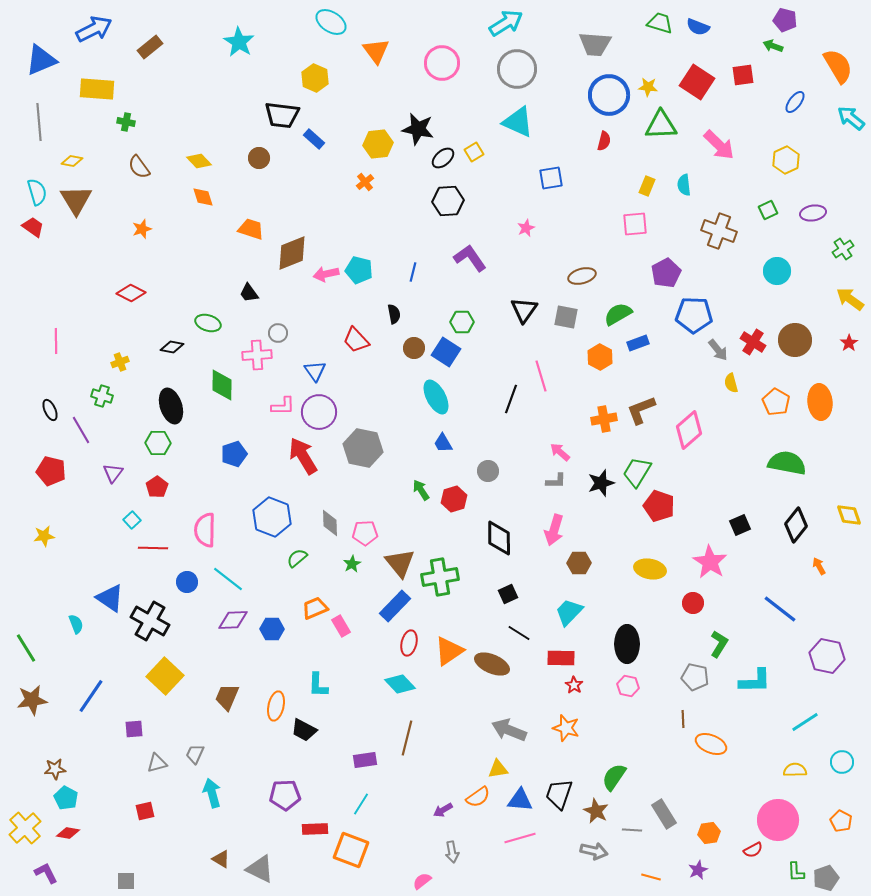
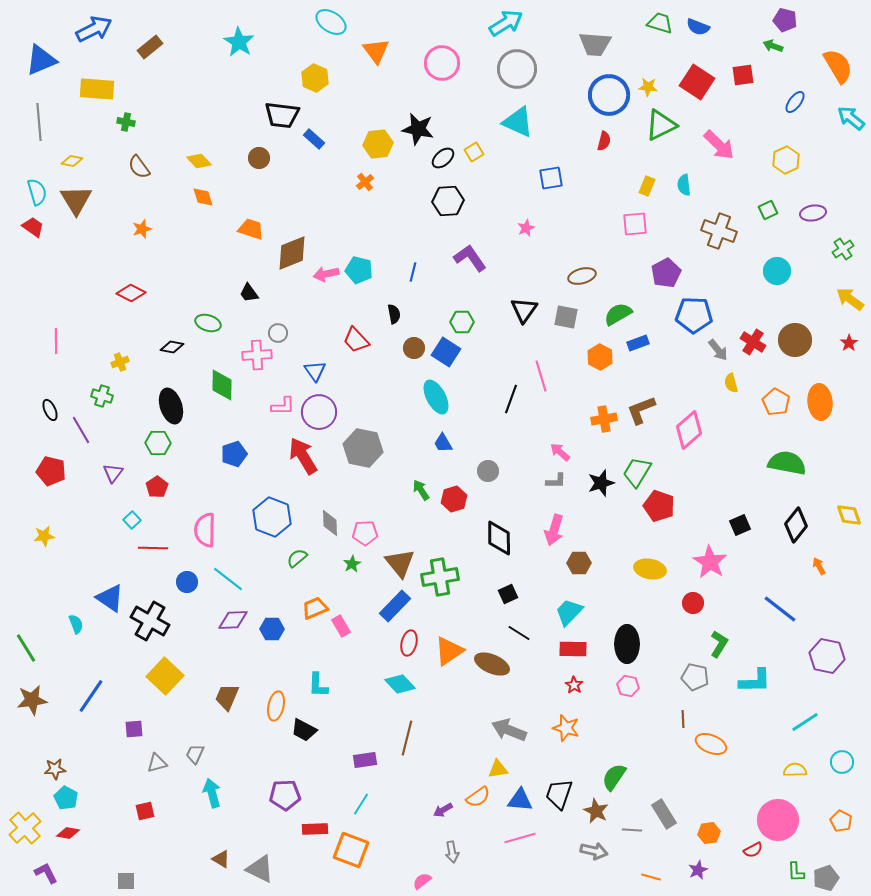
green triangle at (661, 125): rotated 24 degrees counterclockwise
red rectangle at (561, 658): moved 12 px right, 9 px up
